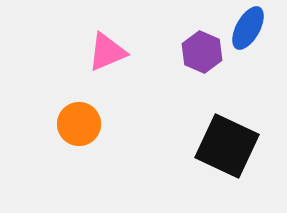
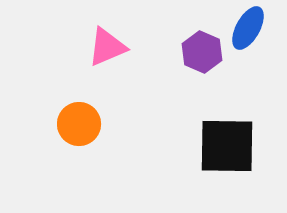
pink triangle: moved 5 px up
black square: rotated 24 degrees counterclockwise
